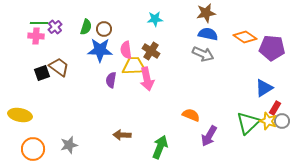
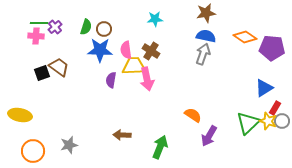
blue semicircle: moved 2 px left, 2 px down
gray arrow: rotated 95 degrees counterclockwise
orange semicircle: moved 2 px right; rotated 12 degrees clockwise
orange circle: moved 2 px down
